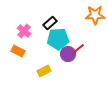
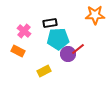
black rectangle: rotated 32 degrees clockwise
